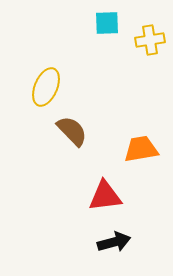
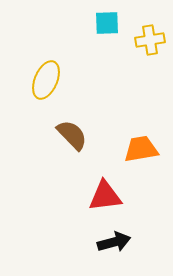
yellow ellipse: moved 7 px up
brown semicircle: moved 4 px down
